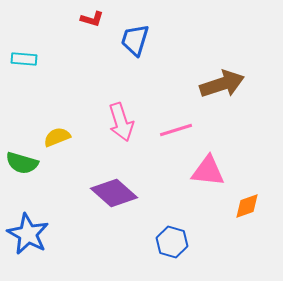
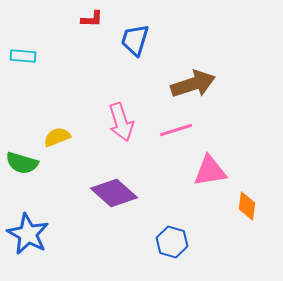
red L-shape: rotated 15 degrees counterclockwise
cyan rectangle: moved 1 px left, 3 px up
brown arrow: moved 29 px left
pink triangle: moved 2 px right; rotated 15 degrees counterclockwise
orange diamond: rotated 64 degrees counterclockwise
